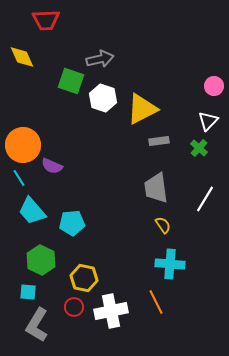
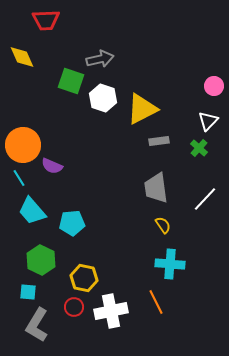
white line: rotated 12 degrees clockwise
